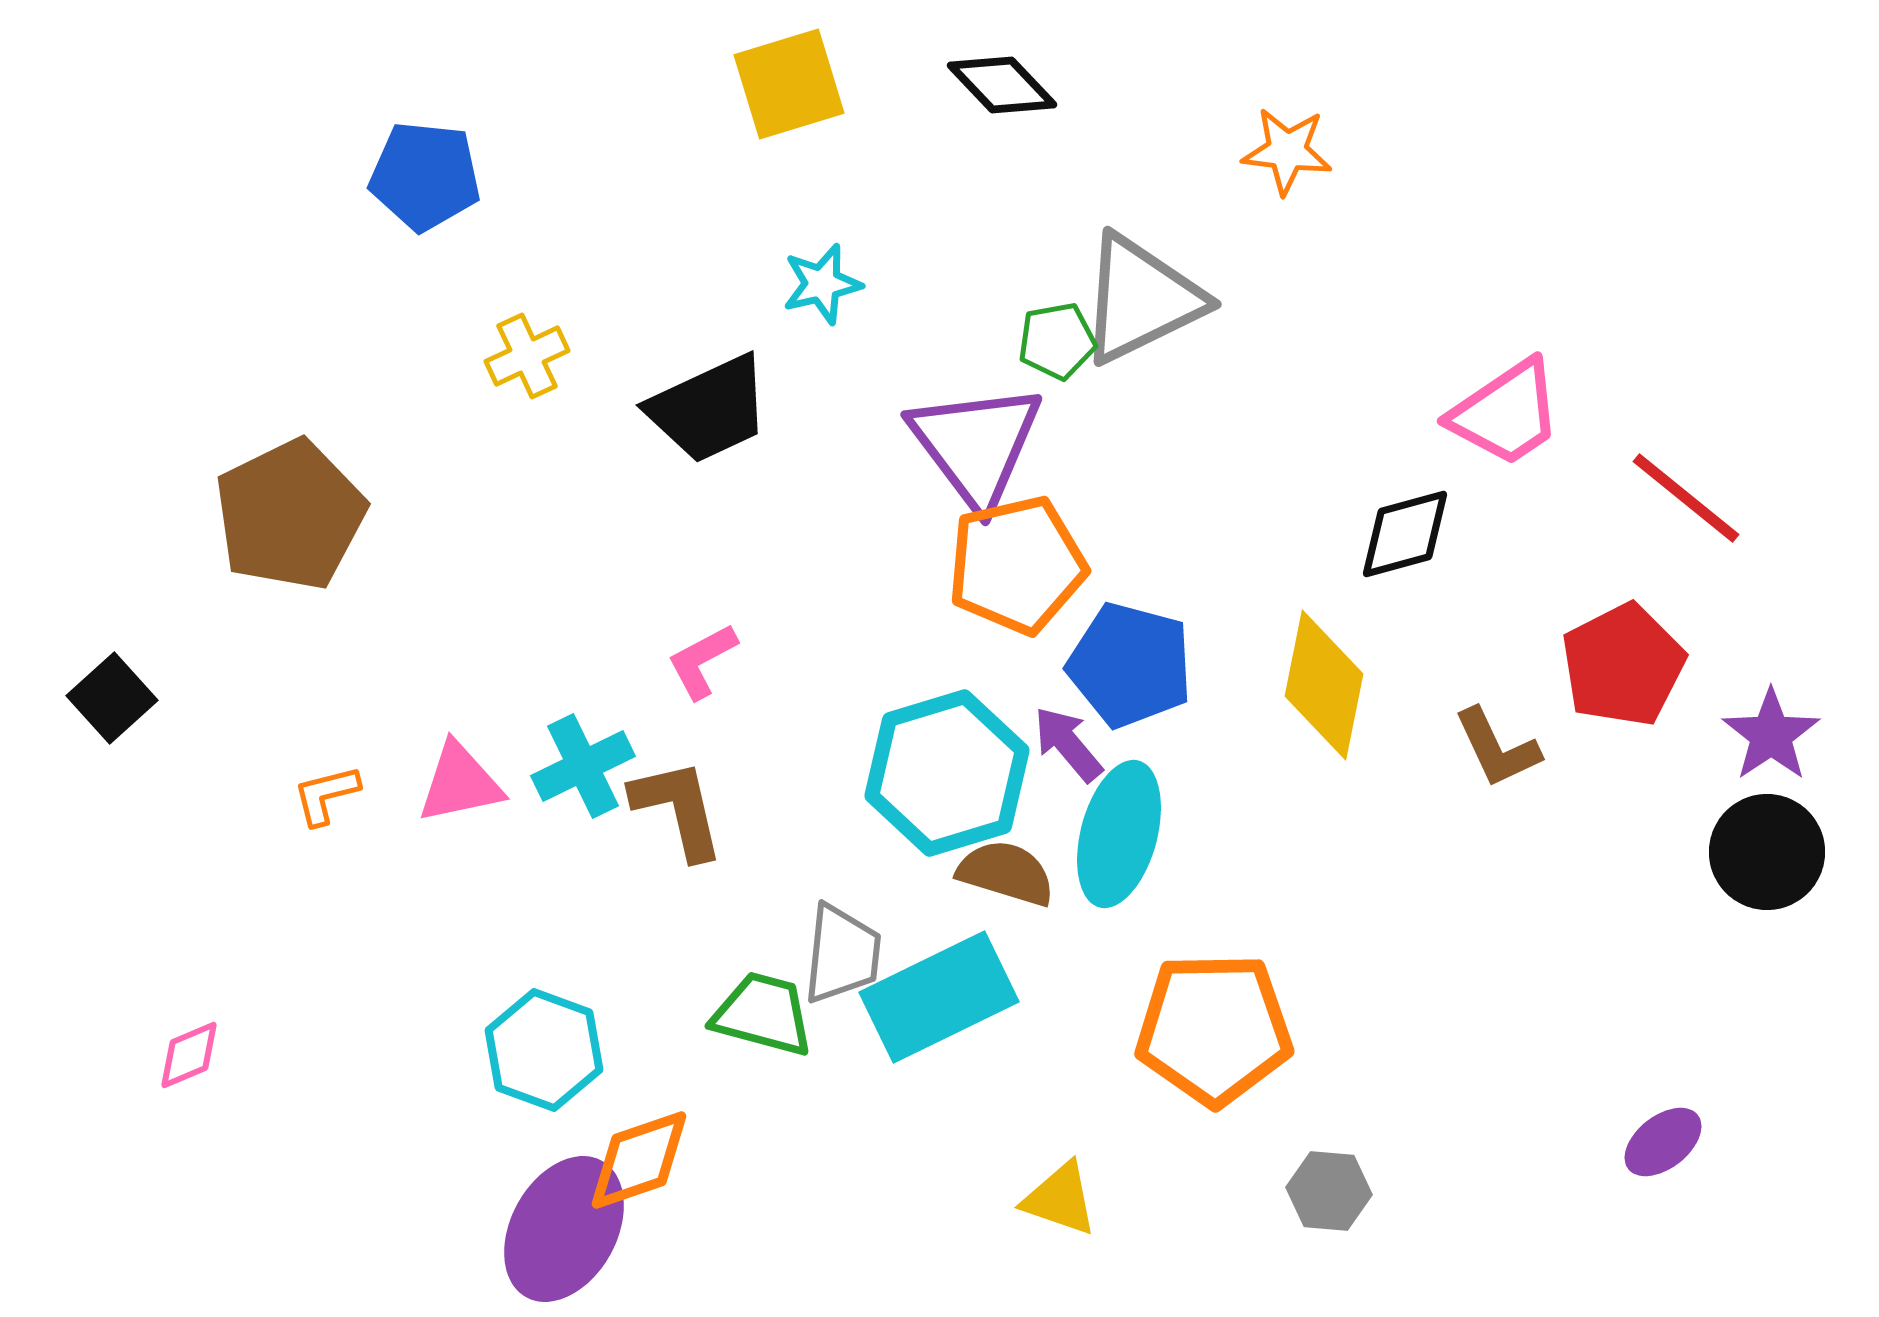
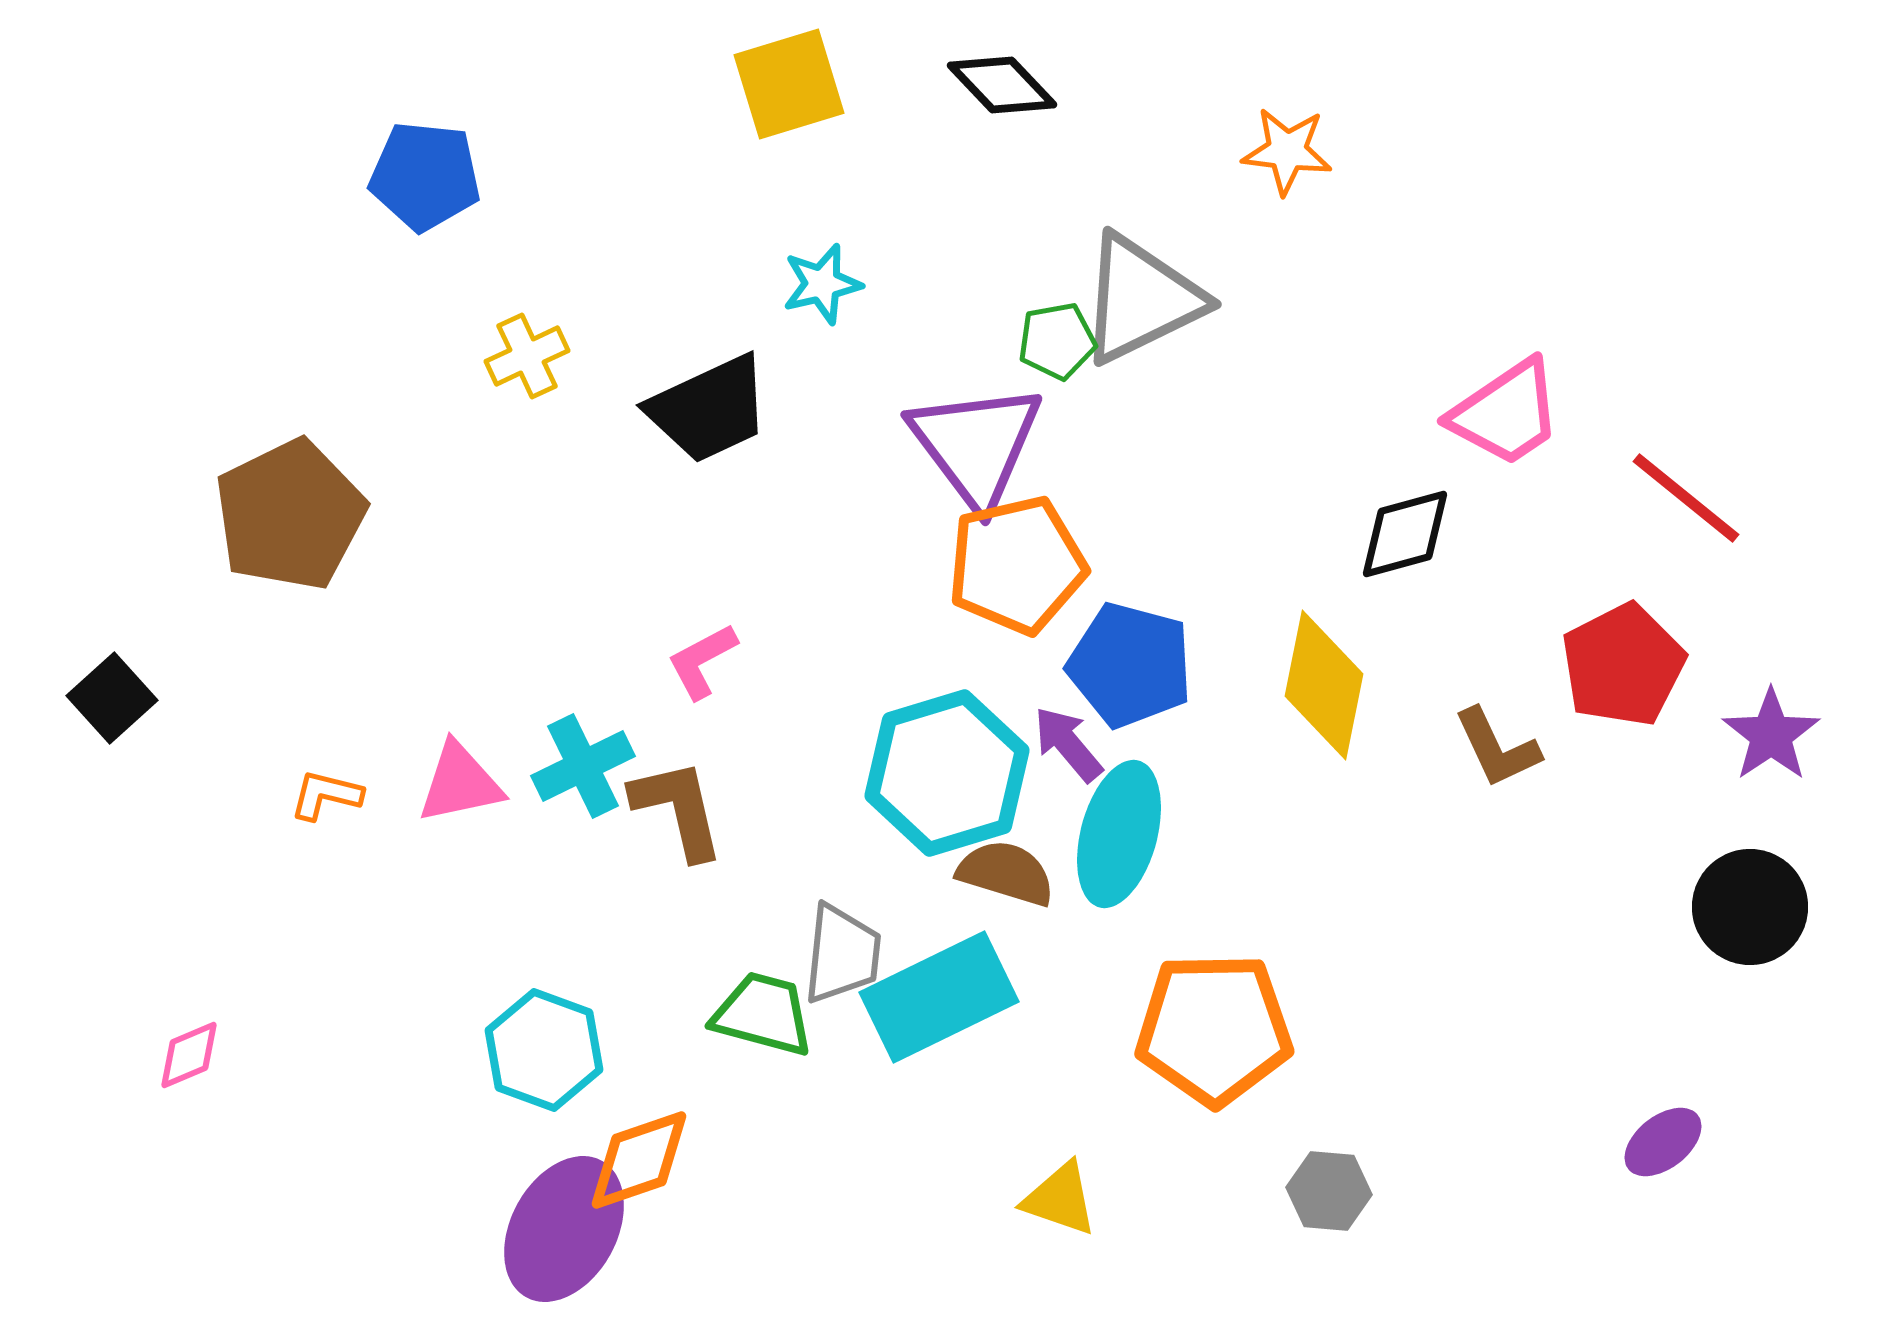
orange L-shape at (326, 795): rotated 28 degrees clockwise
black circle at (1767, 852): moved 17 px left, 55 px down
